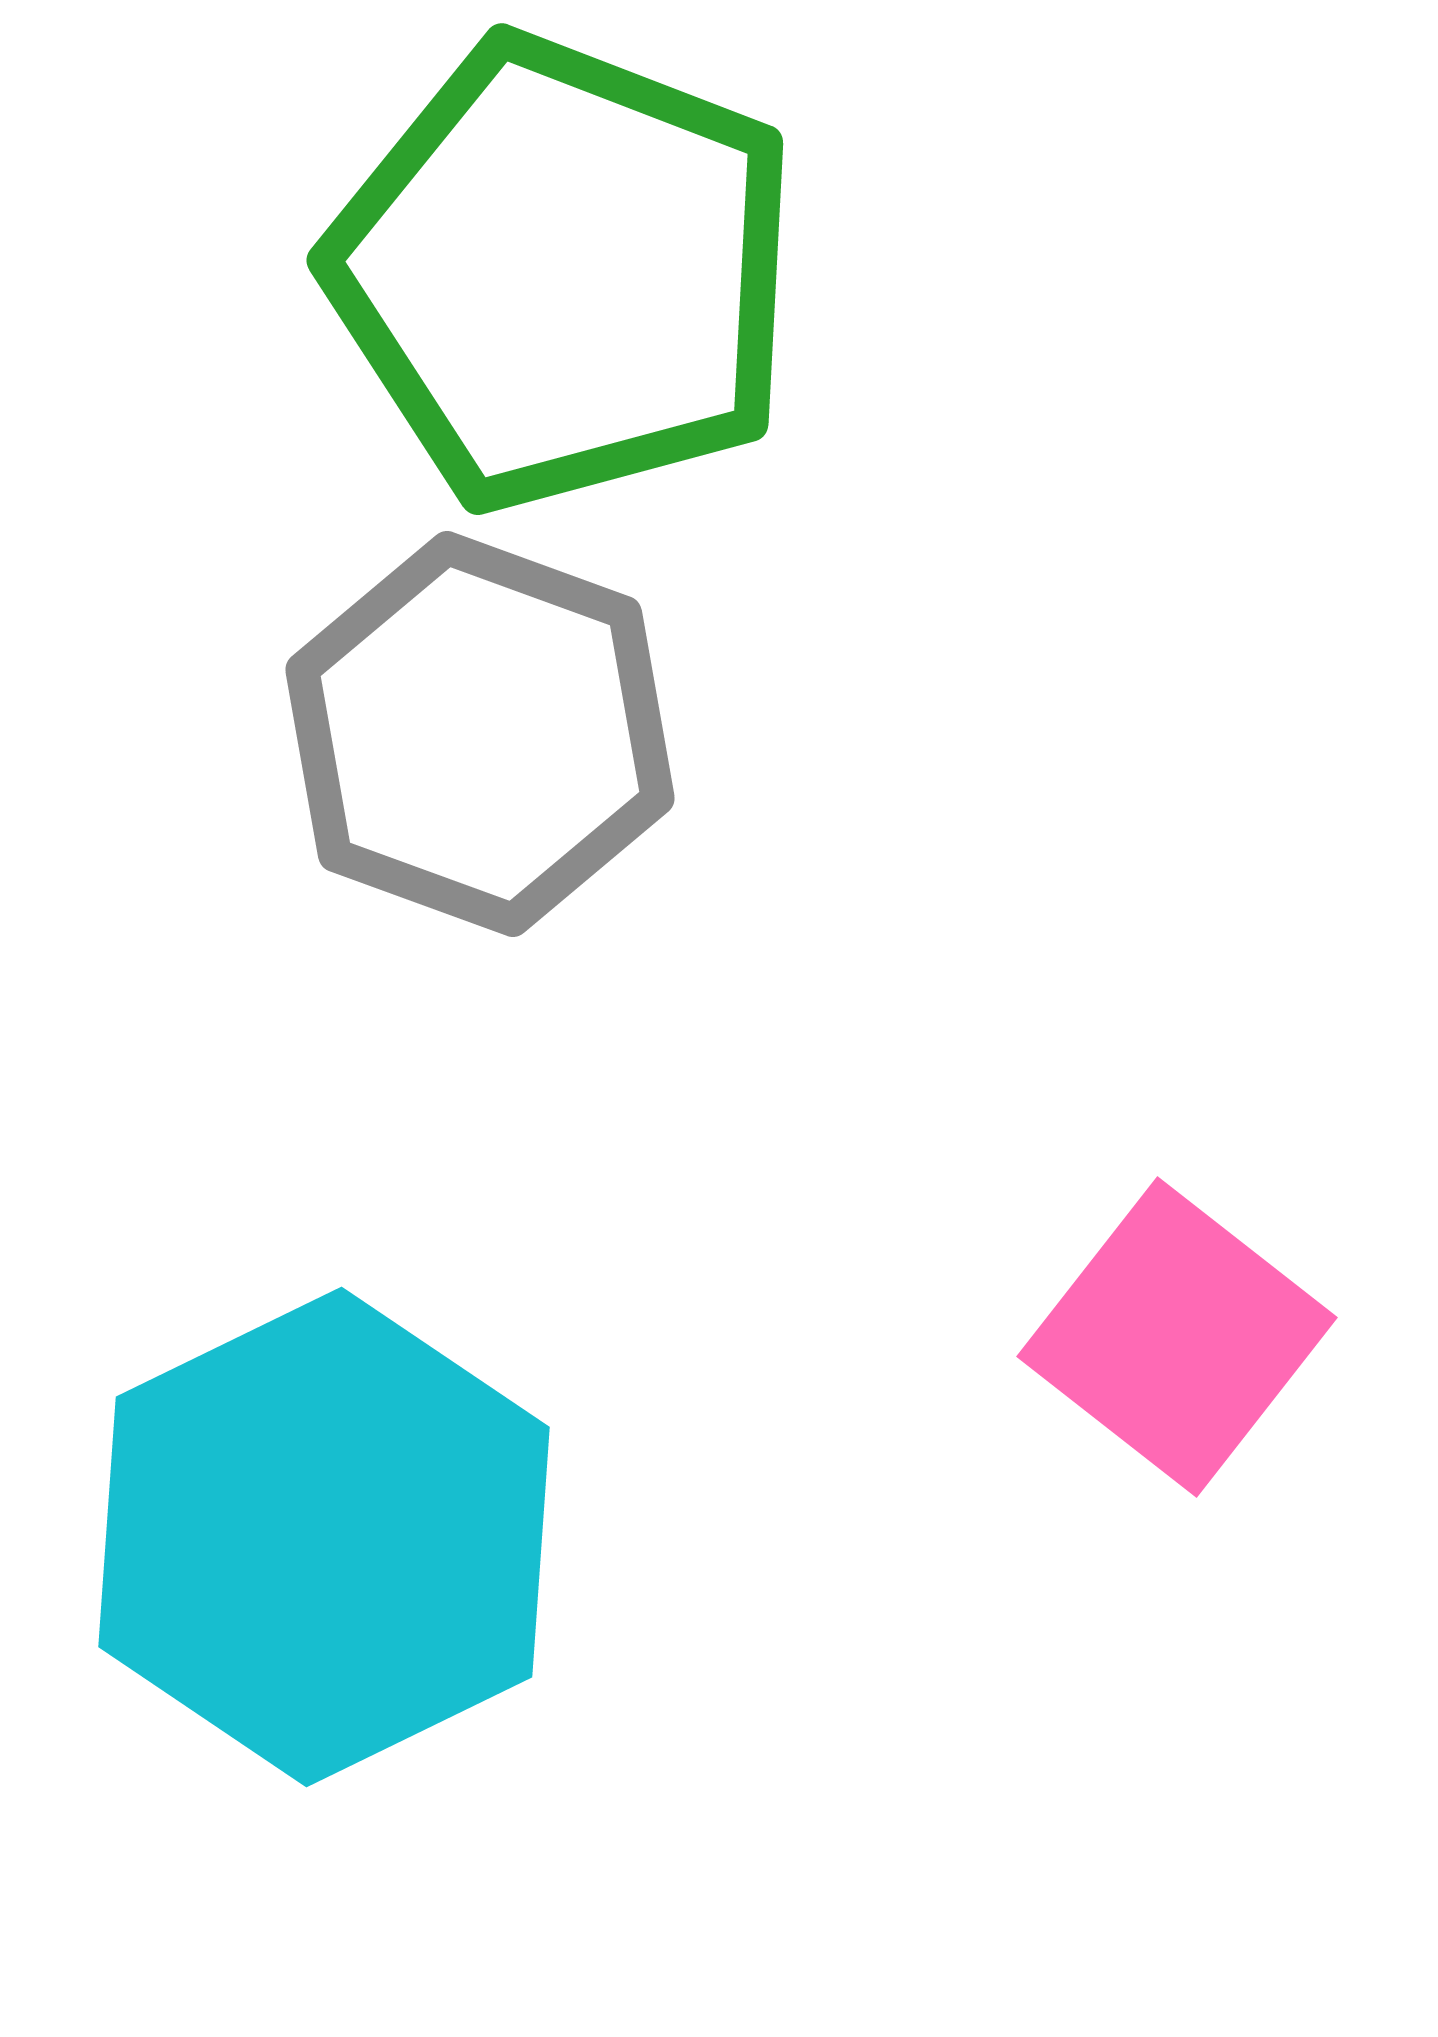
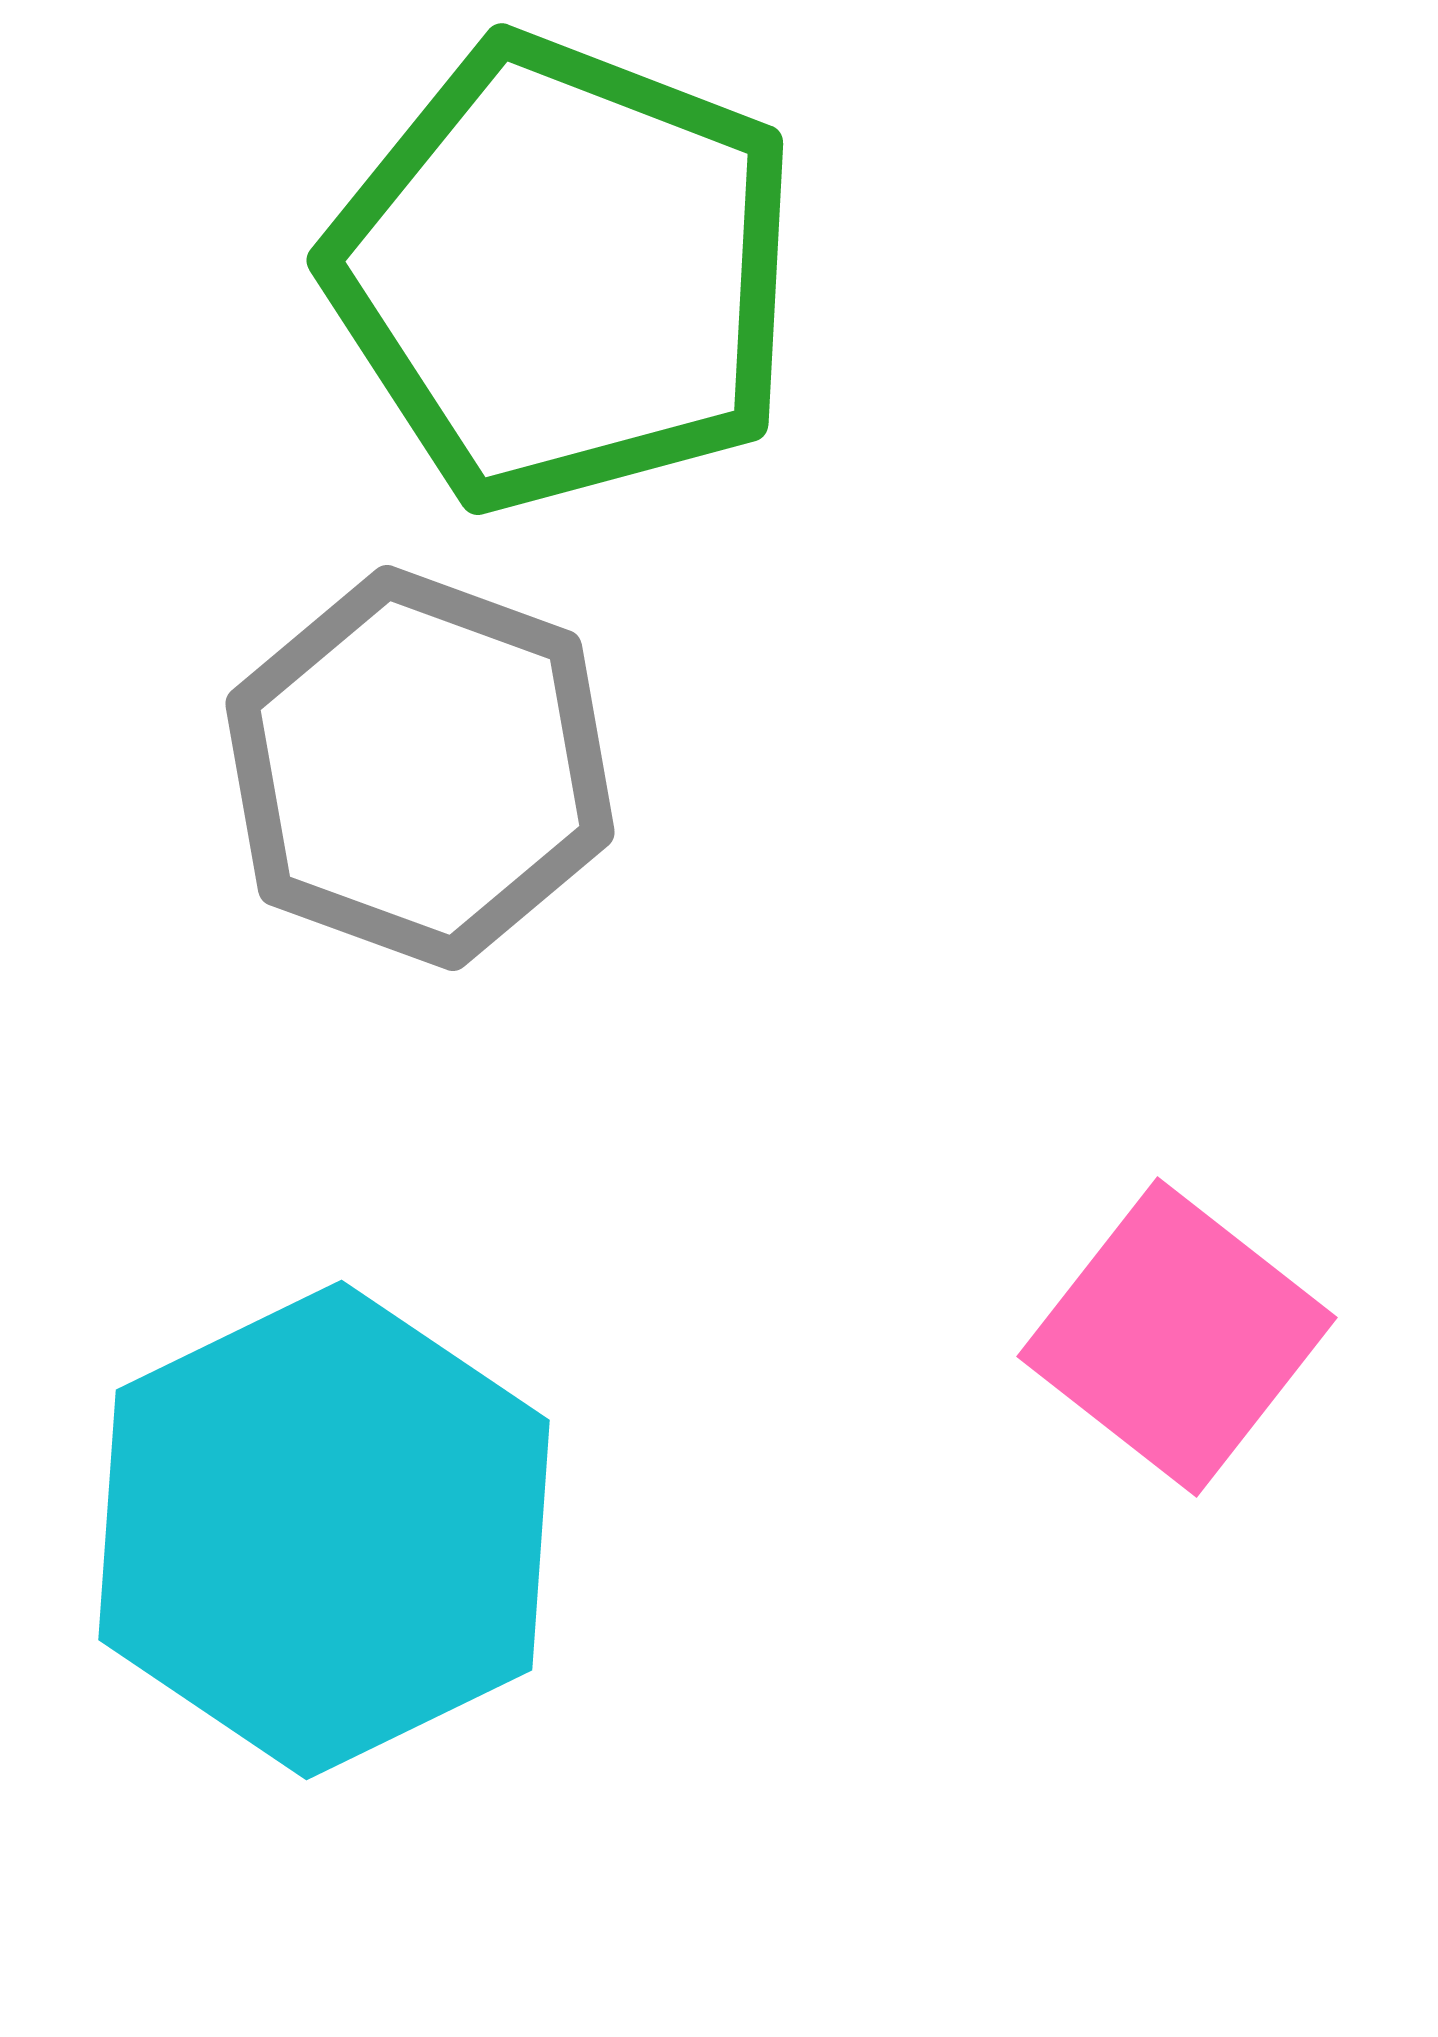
gray hexagon: moved 60 px left, 34 px down
cyan hexagon: moved 7 px up
